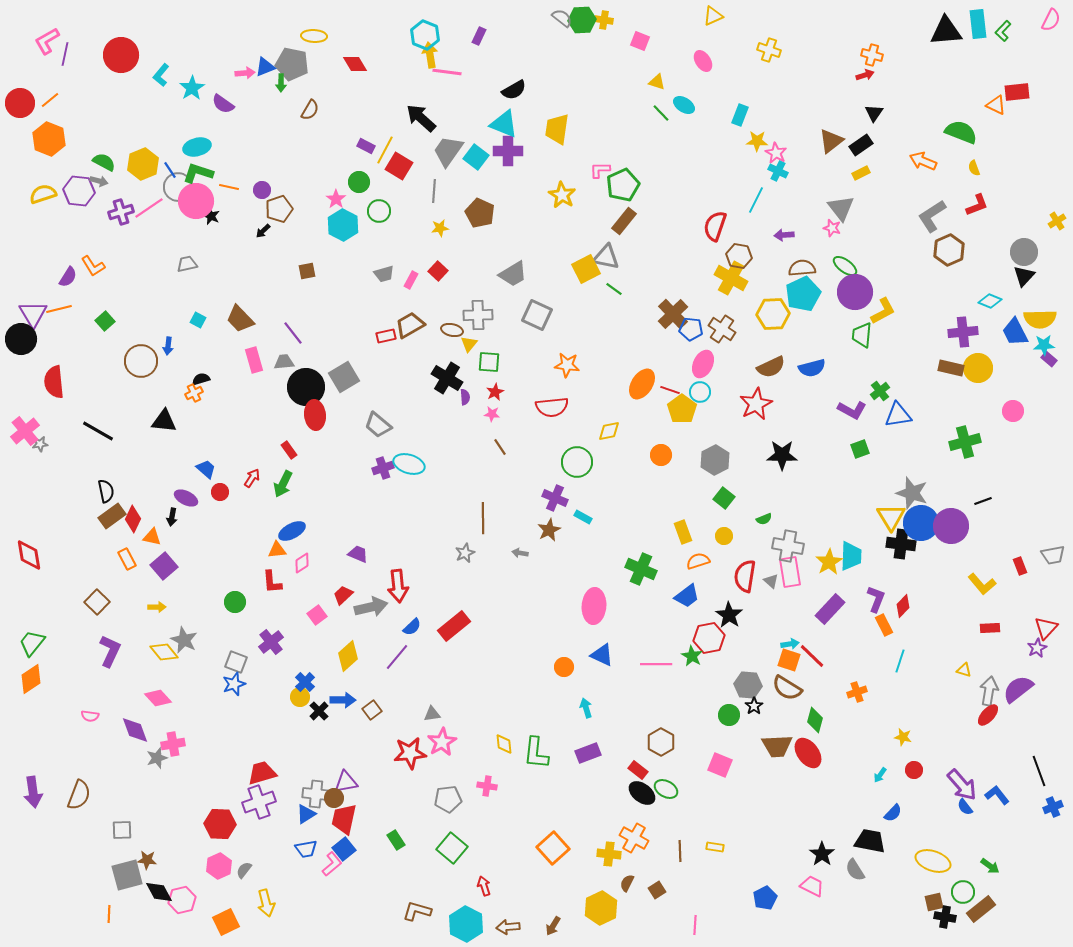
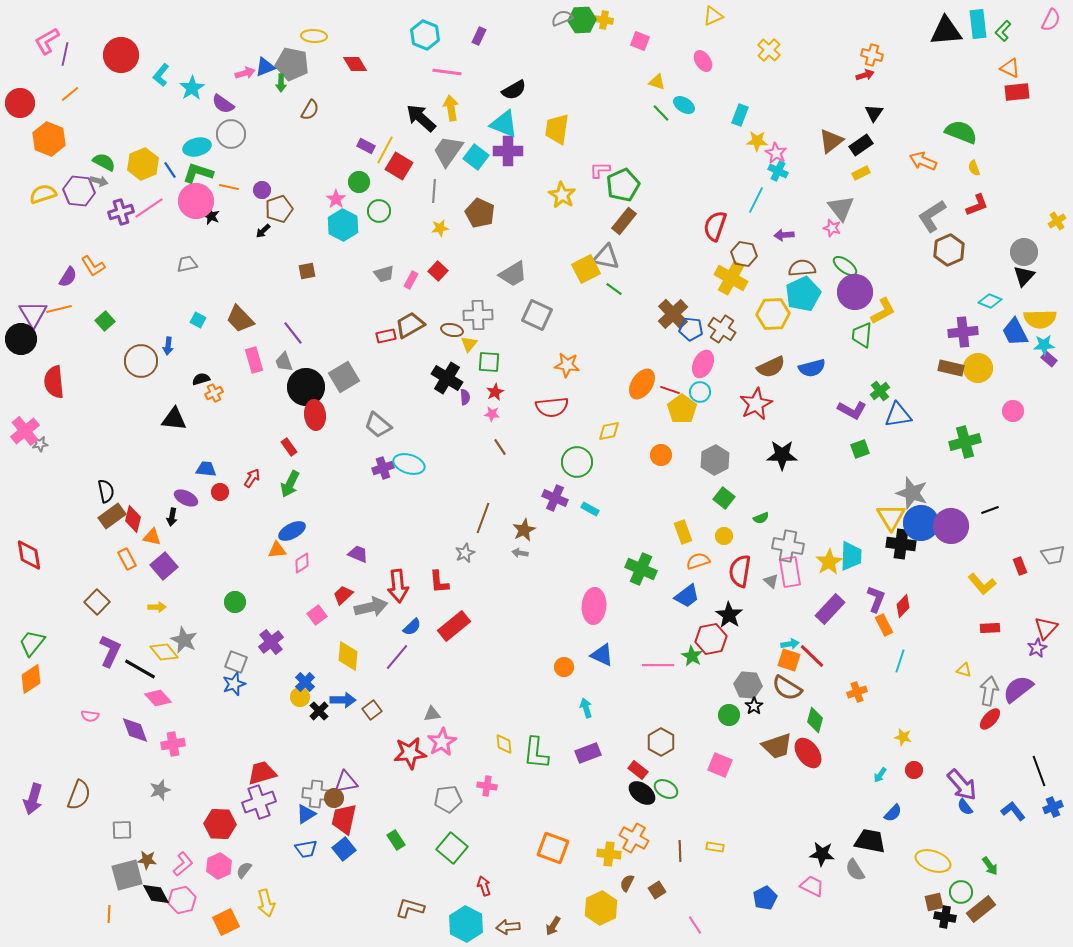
gray semicircle at (562, 18): rotated 60 degrees counterclockwise
yellow cross at (769, 50): rotated 25 degrees clockwise
yellow arrow at (430, 55): moved 21 px right, 53 px down
pink arrow at (245, 73): rotated 12 degrees counterclockwise
orange line at (50, 100): moved 20 px right, 6 px up
orange triangle at (996, 105): moved 14 px right, 37 px up
gray circle at (178, 187): moved 53 px right, 53 px up
brown hexagon at (739, 256): moved 5 px right, 2 px up
gray trapezoid at (284, 362): rotated 105 degrees counterclockwise
orange cross at (194, 393): moved 20 px right
black triangle at (164, 421): moved 10 px right, 2 px up
black line at (98, 431): moved 42 px right, 238 px down
red rectangle at (289, 450): moved 3 px up
blue trapezoid at (206, 469): rotated 35 degrees counterclockwise
green arrow at (283, 484): moved 7 px right
black line at (983, 501): moved 7 px right, 9 px down
cyan rectangle at (583, 517): moved 7 px right, 8 px up
brown line at (483, 518): rotated 20 degrees clockwise
red diamond at (133, 519): rotated 12 degrees counterclockwise
green semicircle at (764, 519): moved 3 px left, 1 px up
brown star at (549, 530): moved 25 px left
red semicircle at (745, 576): moved 5 px left, 5 px up
red L-shape at (272, 582): moved 167 px right
red hexagon at (709, 638): moved 2 px right, 1 px down
yellow diamond at (348, 656): rotated 44 degrees counterclockwise
pink line at (656, 664): moved 2 px right, 1 px down
red ellipse at (988, 715): moved 2 px right, 4 px down
brown trapezoid at (777, 746): rotated 16 degrees counterclockwise
gray star at (157, 758): moved 3 px right, 32 px down
purple arrow at (33, 792): moved 7 px down; rotated 24 degrees clockwise
blue L-shape at (997, 795): moved 16 px right, 16 px down
orange square at (553, 848): rotated 28 degrees counterclockwise
black star at (822, 854): rotated 30 degrees counterclockwise
pink L-shape at (332, 864): moved 149 px left
green arrow at (990, 866): rotated 18 degrees clockwise
black diamond at (159, 892): moved 3 px left, 2 px down
green circle at (963, 892): moved 2 px left
brown L-shape at (417, 911): moved 7 px left, 3 px up
pink line at (695, 925): rotated 36 degrees counterclockwise
